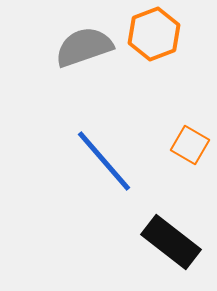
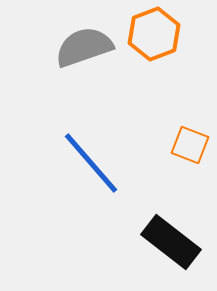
orange square: rotated 9 degrees counterclockwise
blue line: moved 13 px left, 2 px down
